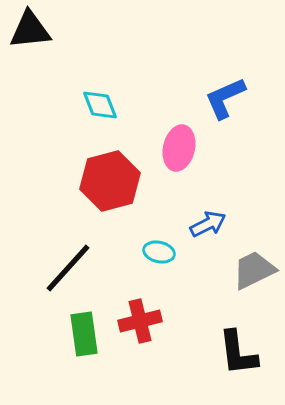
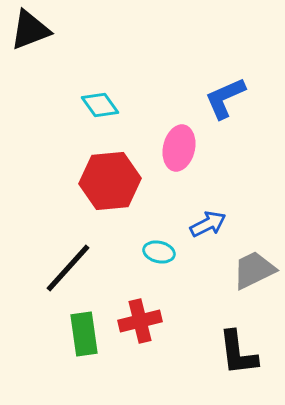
black triangle: rotated 15 degrees counterclockwise
cyan diamond: rotated 15 degrees counterclockwise
red hexagon: rotated 10 degrees clockwise
